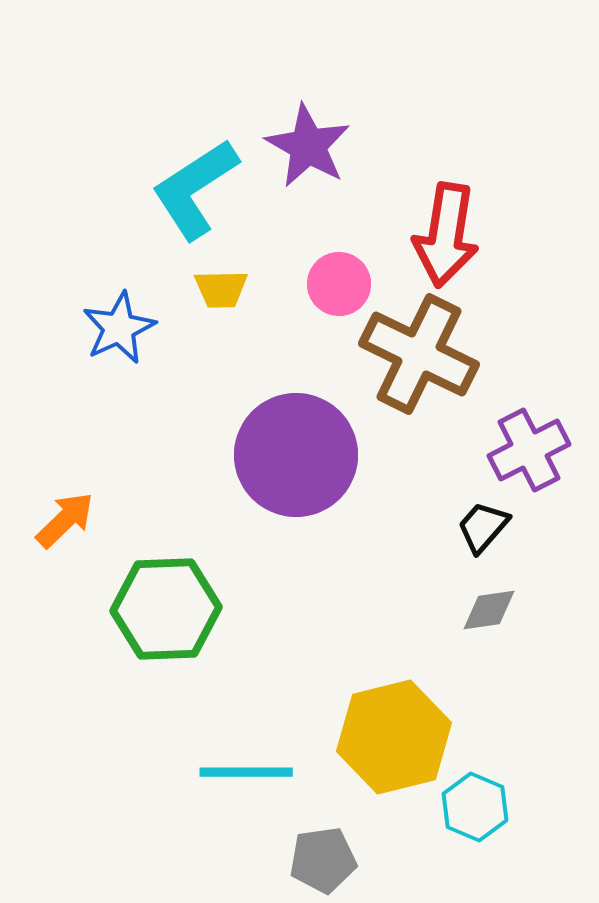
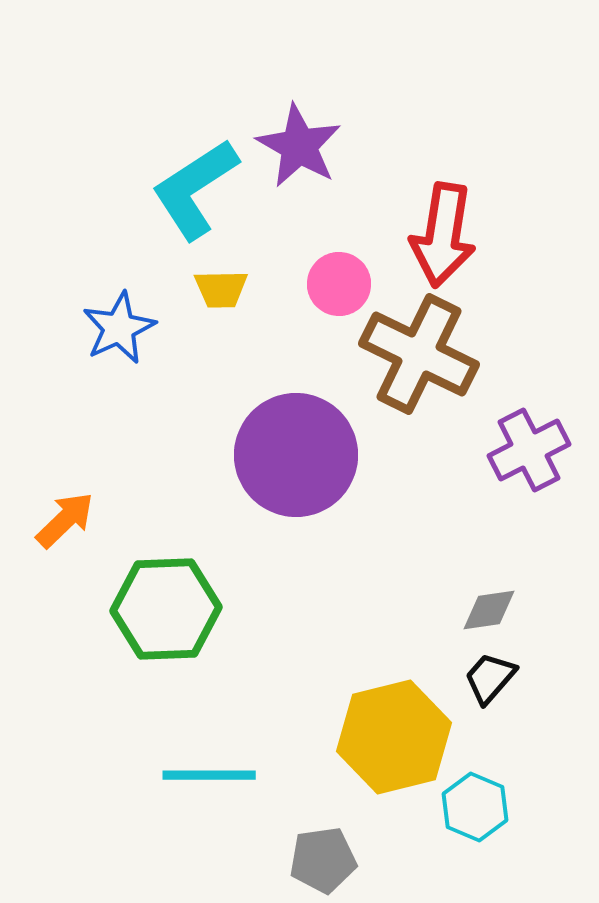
purple star: moved 9 px left
red arrow: moved 3 px left
black trapezoid: moved 7 px right, 151 px down
cyan line: moved 37 px left, 3 px down
